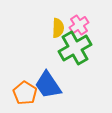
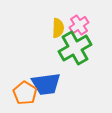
blue trapezoid: moved 2 px left, 1 px up; rotated 64 degrees counterclockwise
